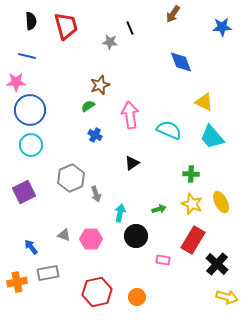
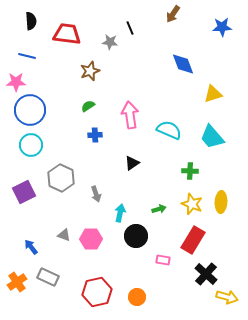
red trapezoid: moved 1 px right, 8 px down; rotated 68 degrees counterclockwise
blue diamond: moved 2 px right, 2 px down
brown star: moved 10 px left, 14 px up
yellow triangle: moved 9 px right, 8 px up; rotated 42 degrees counterclockwise
blue cross: rotated 32 degrees counterclockwise
green cross: moved 1 px left, 3 px up
gray hexagon: moved 10 px left; rotated 12 degrees counterclockwise
yellow ellipse: rotated 30 degrees clockwise
black cross: moved 11 px left, 10 px down
gray rectangle: moved 4 px down; rotated 35 degrees clockwise
orange cross: rotated 24 degrees counterclockwise
